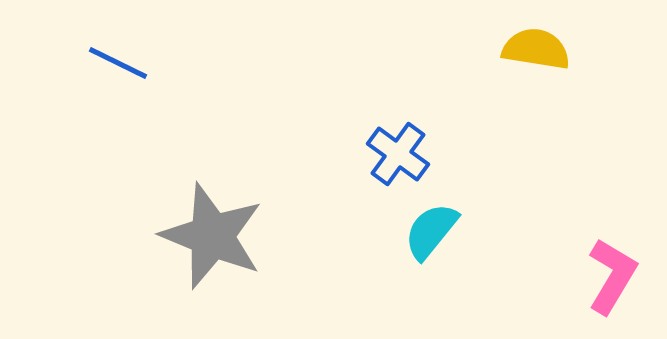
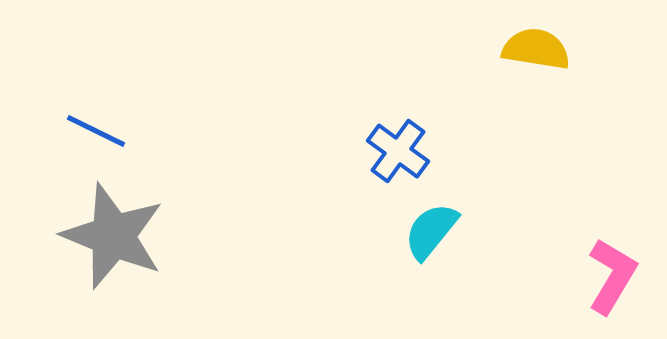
blue line: moved 22 px left, 68 px down
blue cross: moved 3 px up
gray star: moved 99 px left
